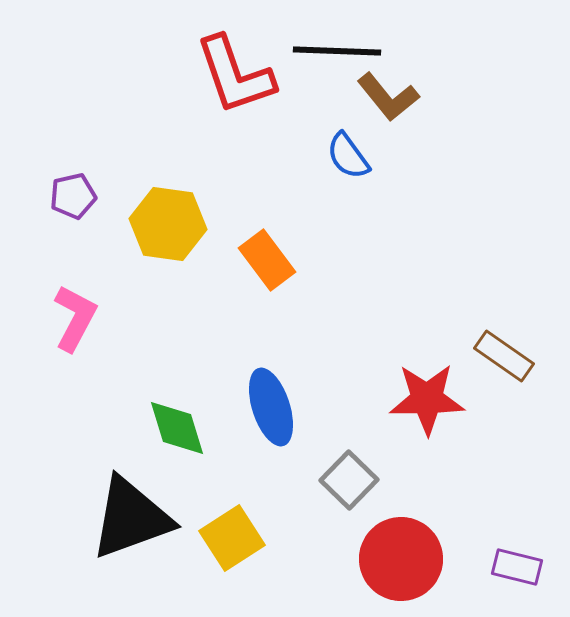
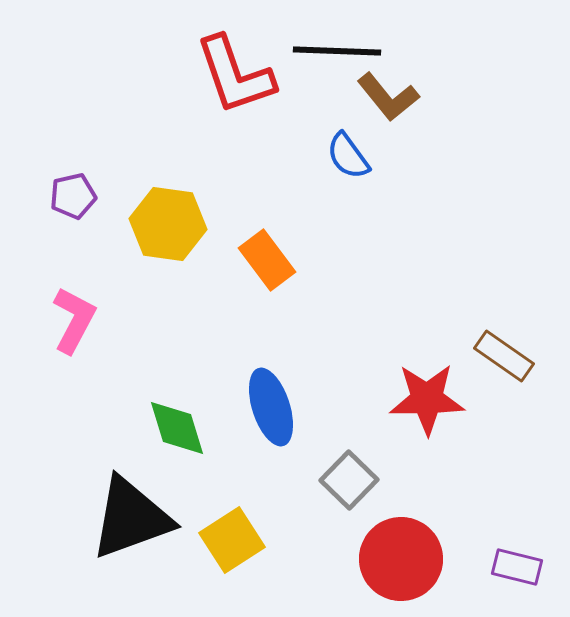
pink L-shape: moved 1 px left, 2 px down
yellow square: moved 2 px down
